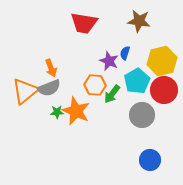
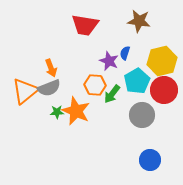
red trapezoid: moved 1 px right, 2 px down
